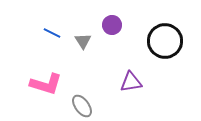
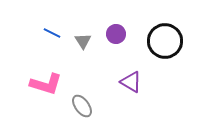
purple circle: moved 4 px right, 9 px down
purple triangle: rotated 40 degrees clockwise
